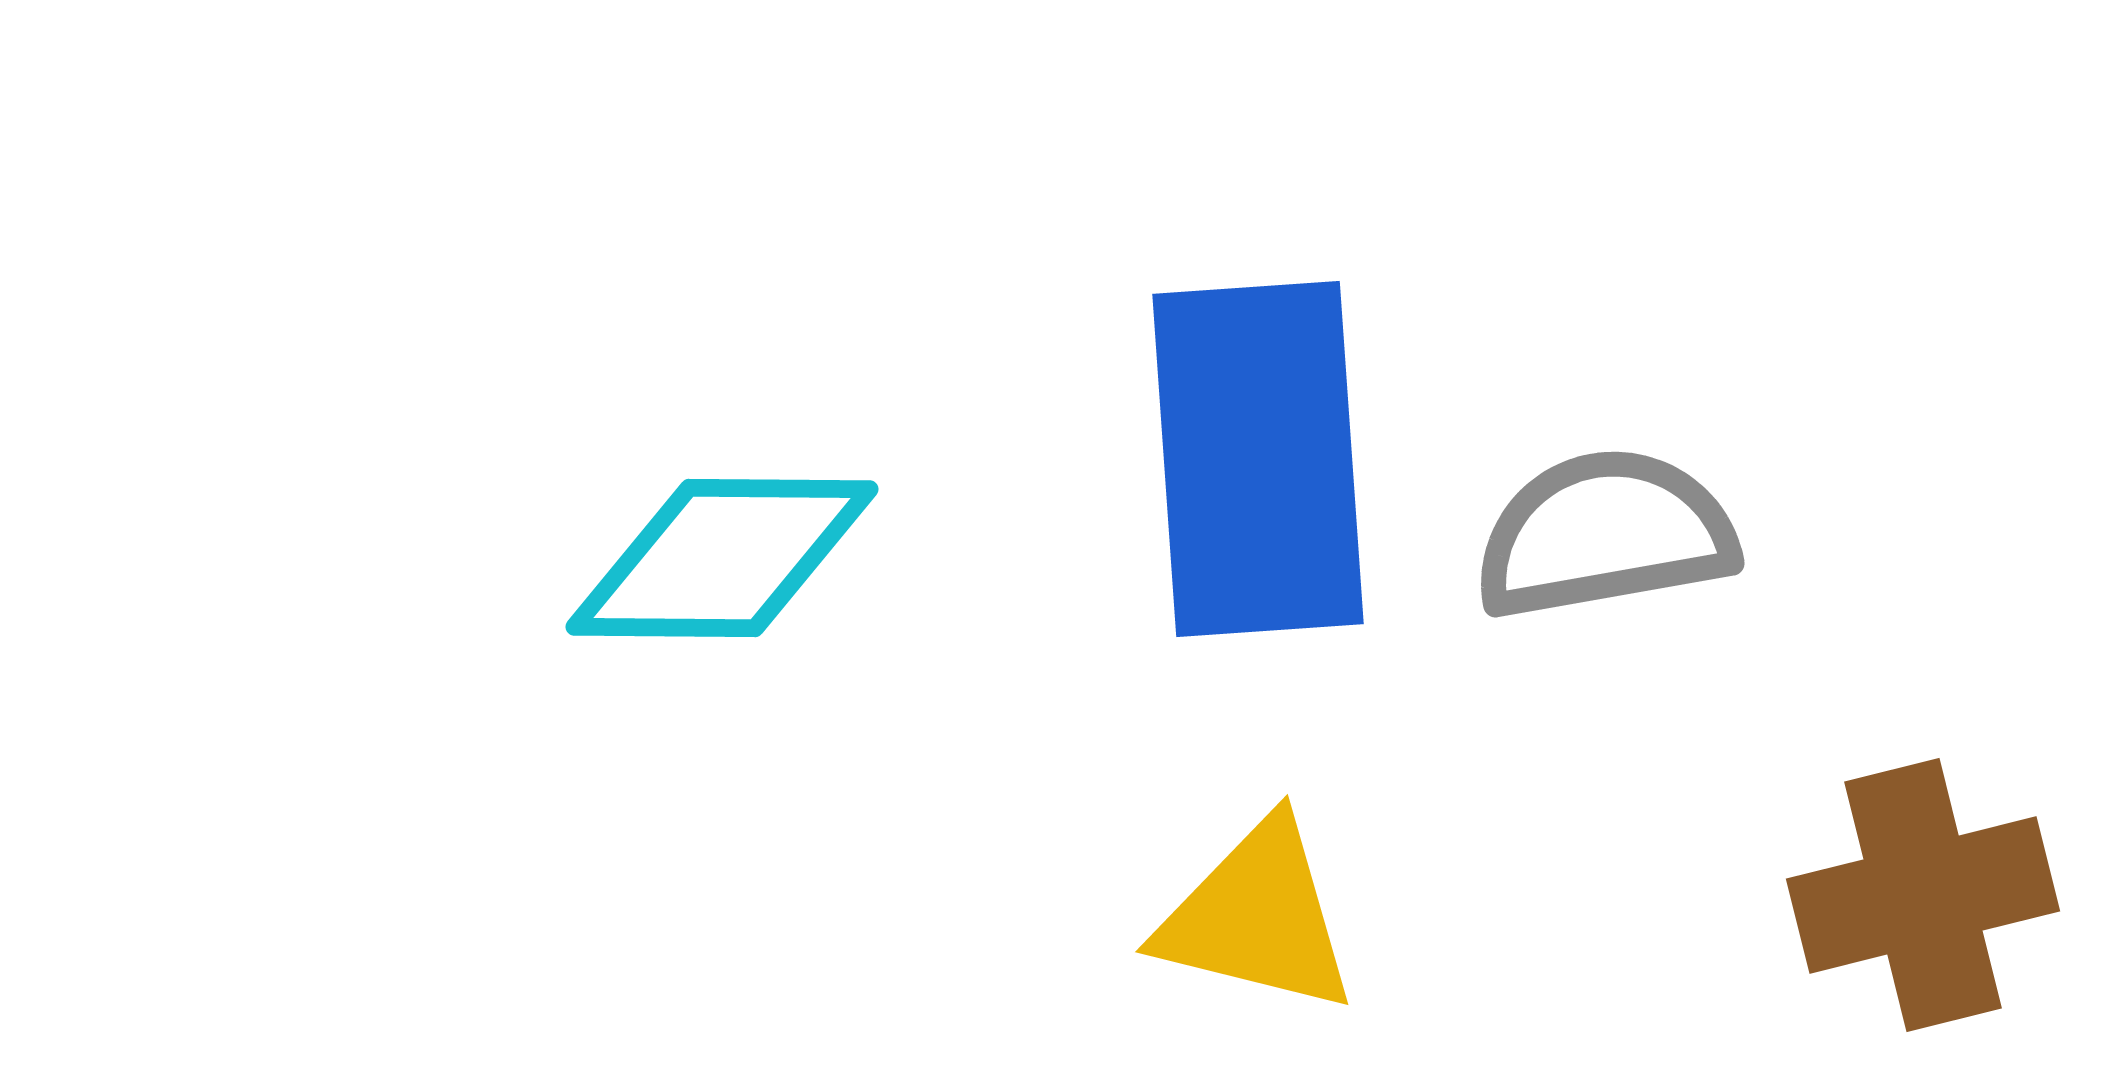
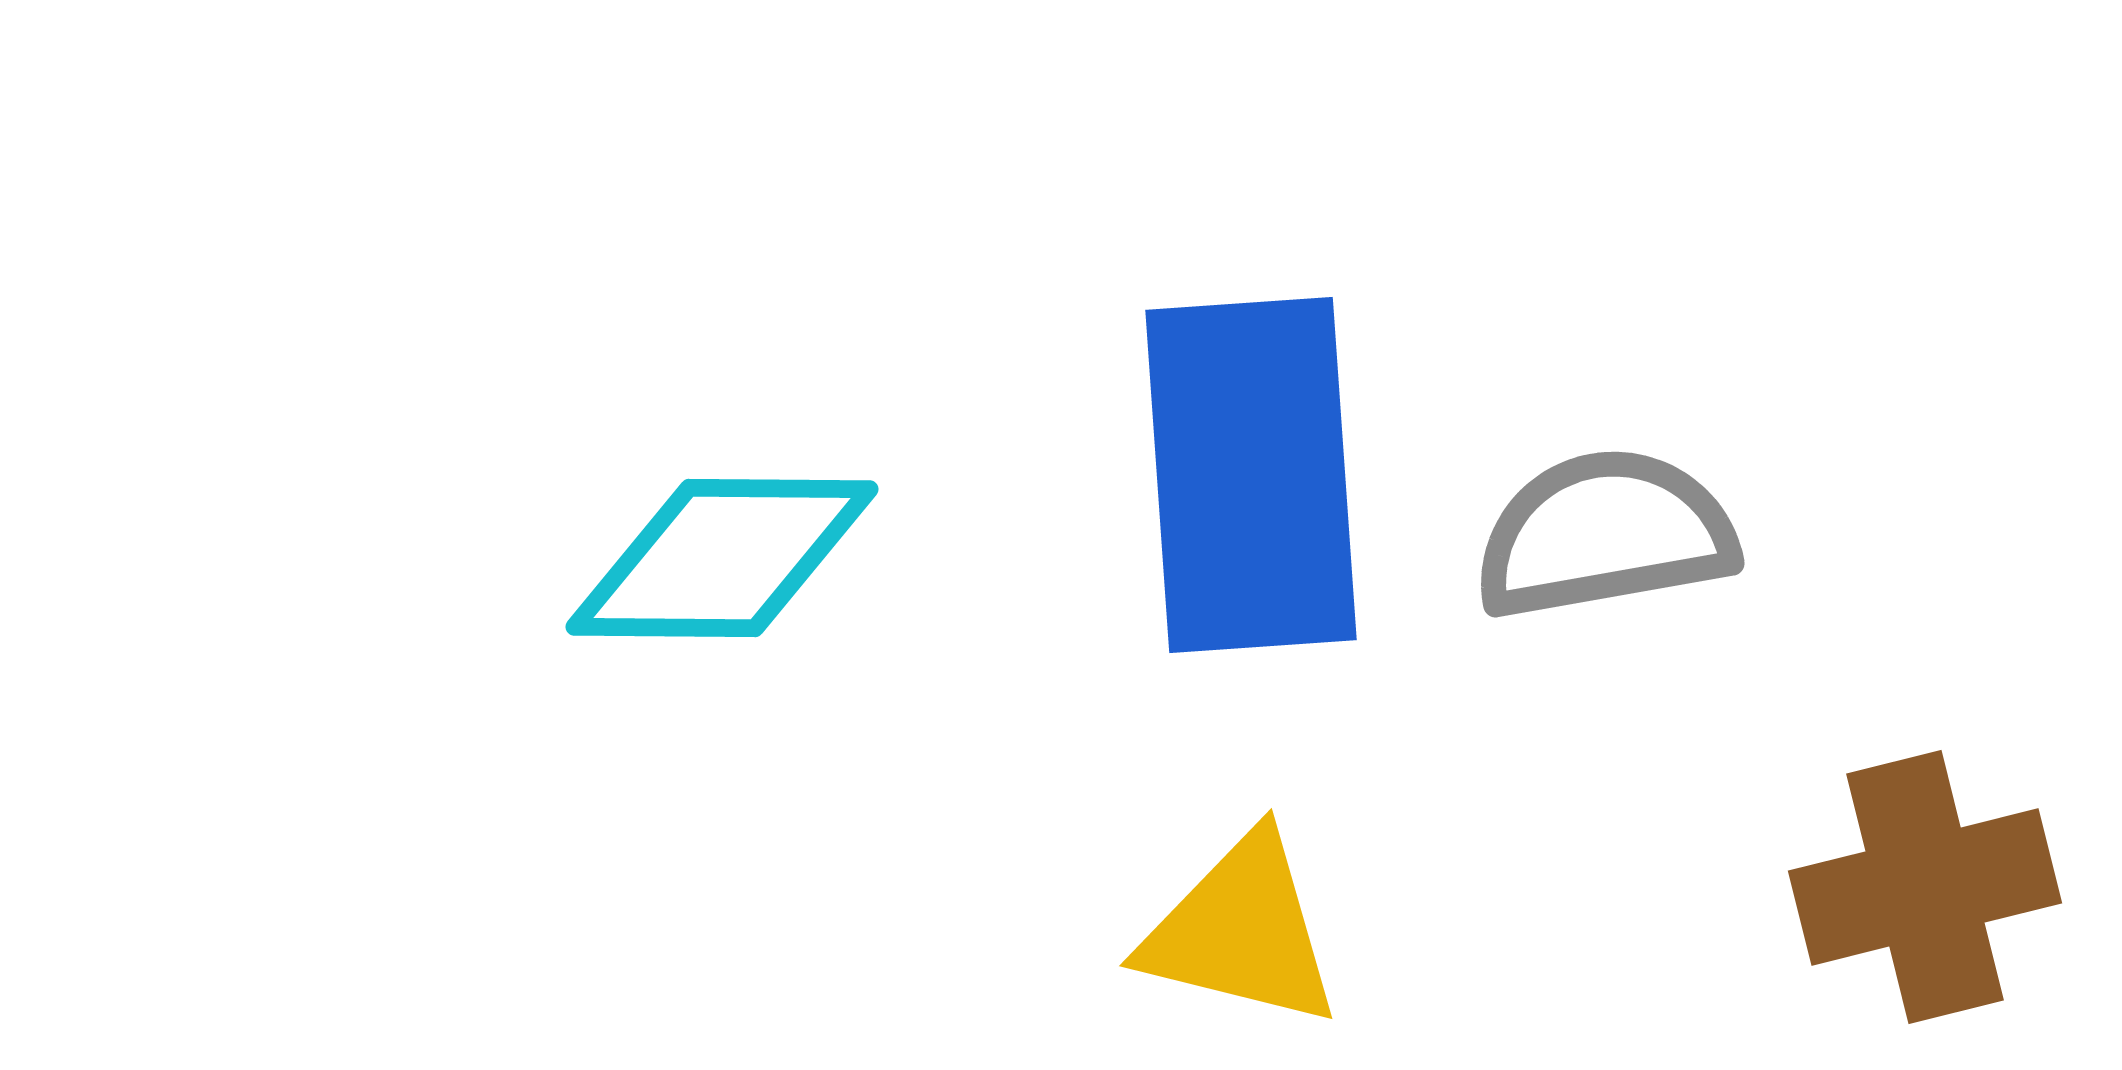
blue rectangle: moved 7 px left, 16 px down
brown cross: moved 2 px right, 8 px up
yellow triangle: moved 16 px left, 14 px down
